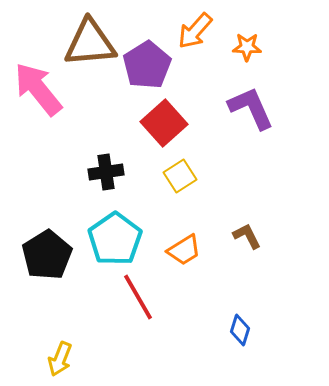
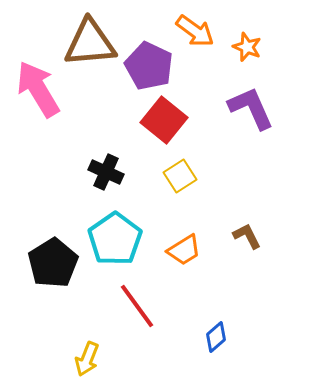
orange arrow: rotated 96 degrees counterclockwise
orange star: rotated 20 degrees clockwise
purple pentagon: moved 2 px right, 1 px down; rotated 15 degrees counterclockwise
pink arrow: rotated 8 degrees clockwise
red square: moved 3 px up; rotated 9 degrees counterclockwise
black cross: rotated 32 degrees clockwise
black pentagon: moved 6 px right, 8 px down
red line: moved 1 px left, 9 px down; rotated 6 degrees counterclockwise
blue diamond: moved 24 px left, 7 px down; rotated 32 degrees clockwise
yellow arrow: moved 27 px right
